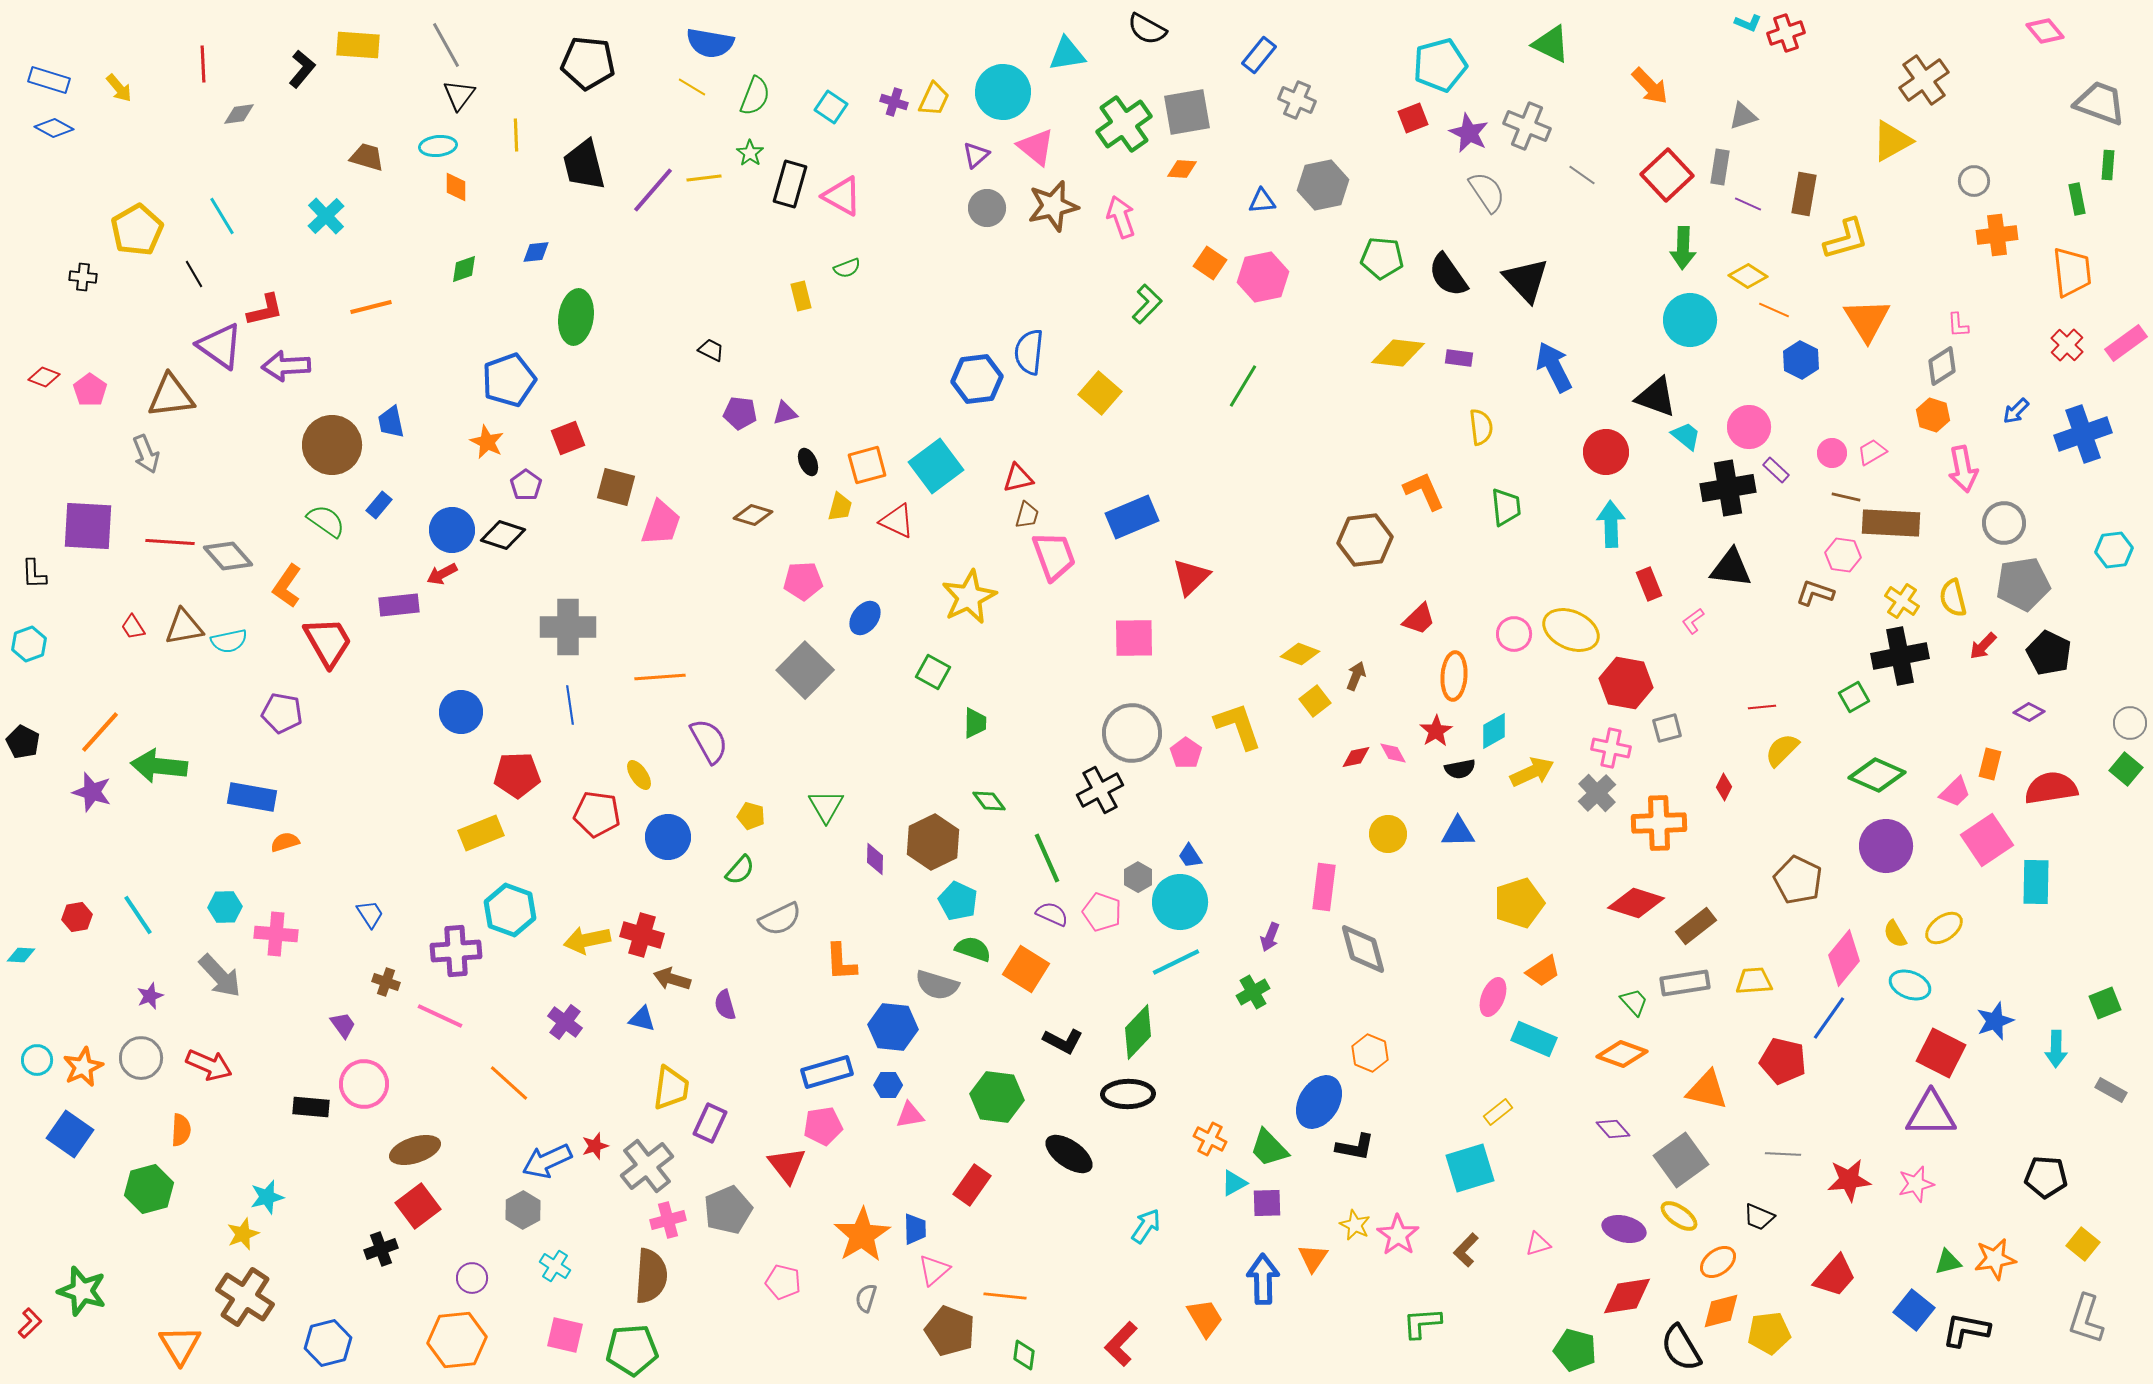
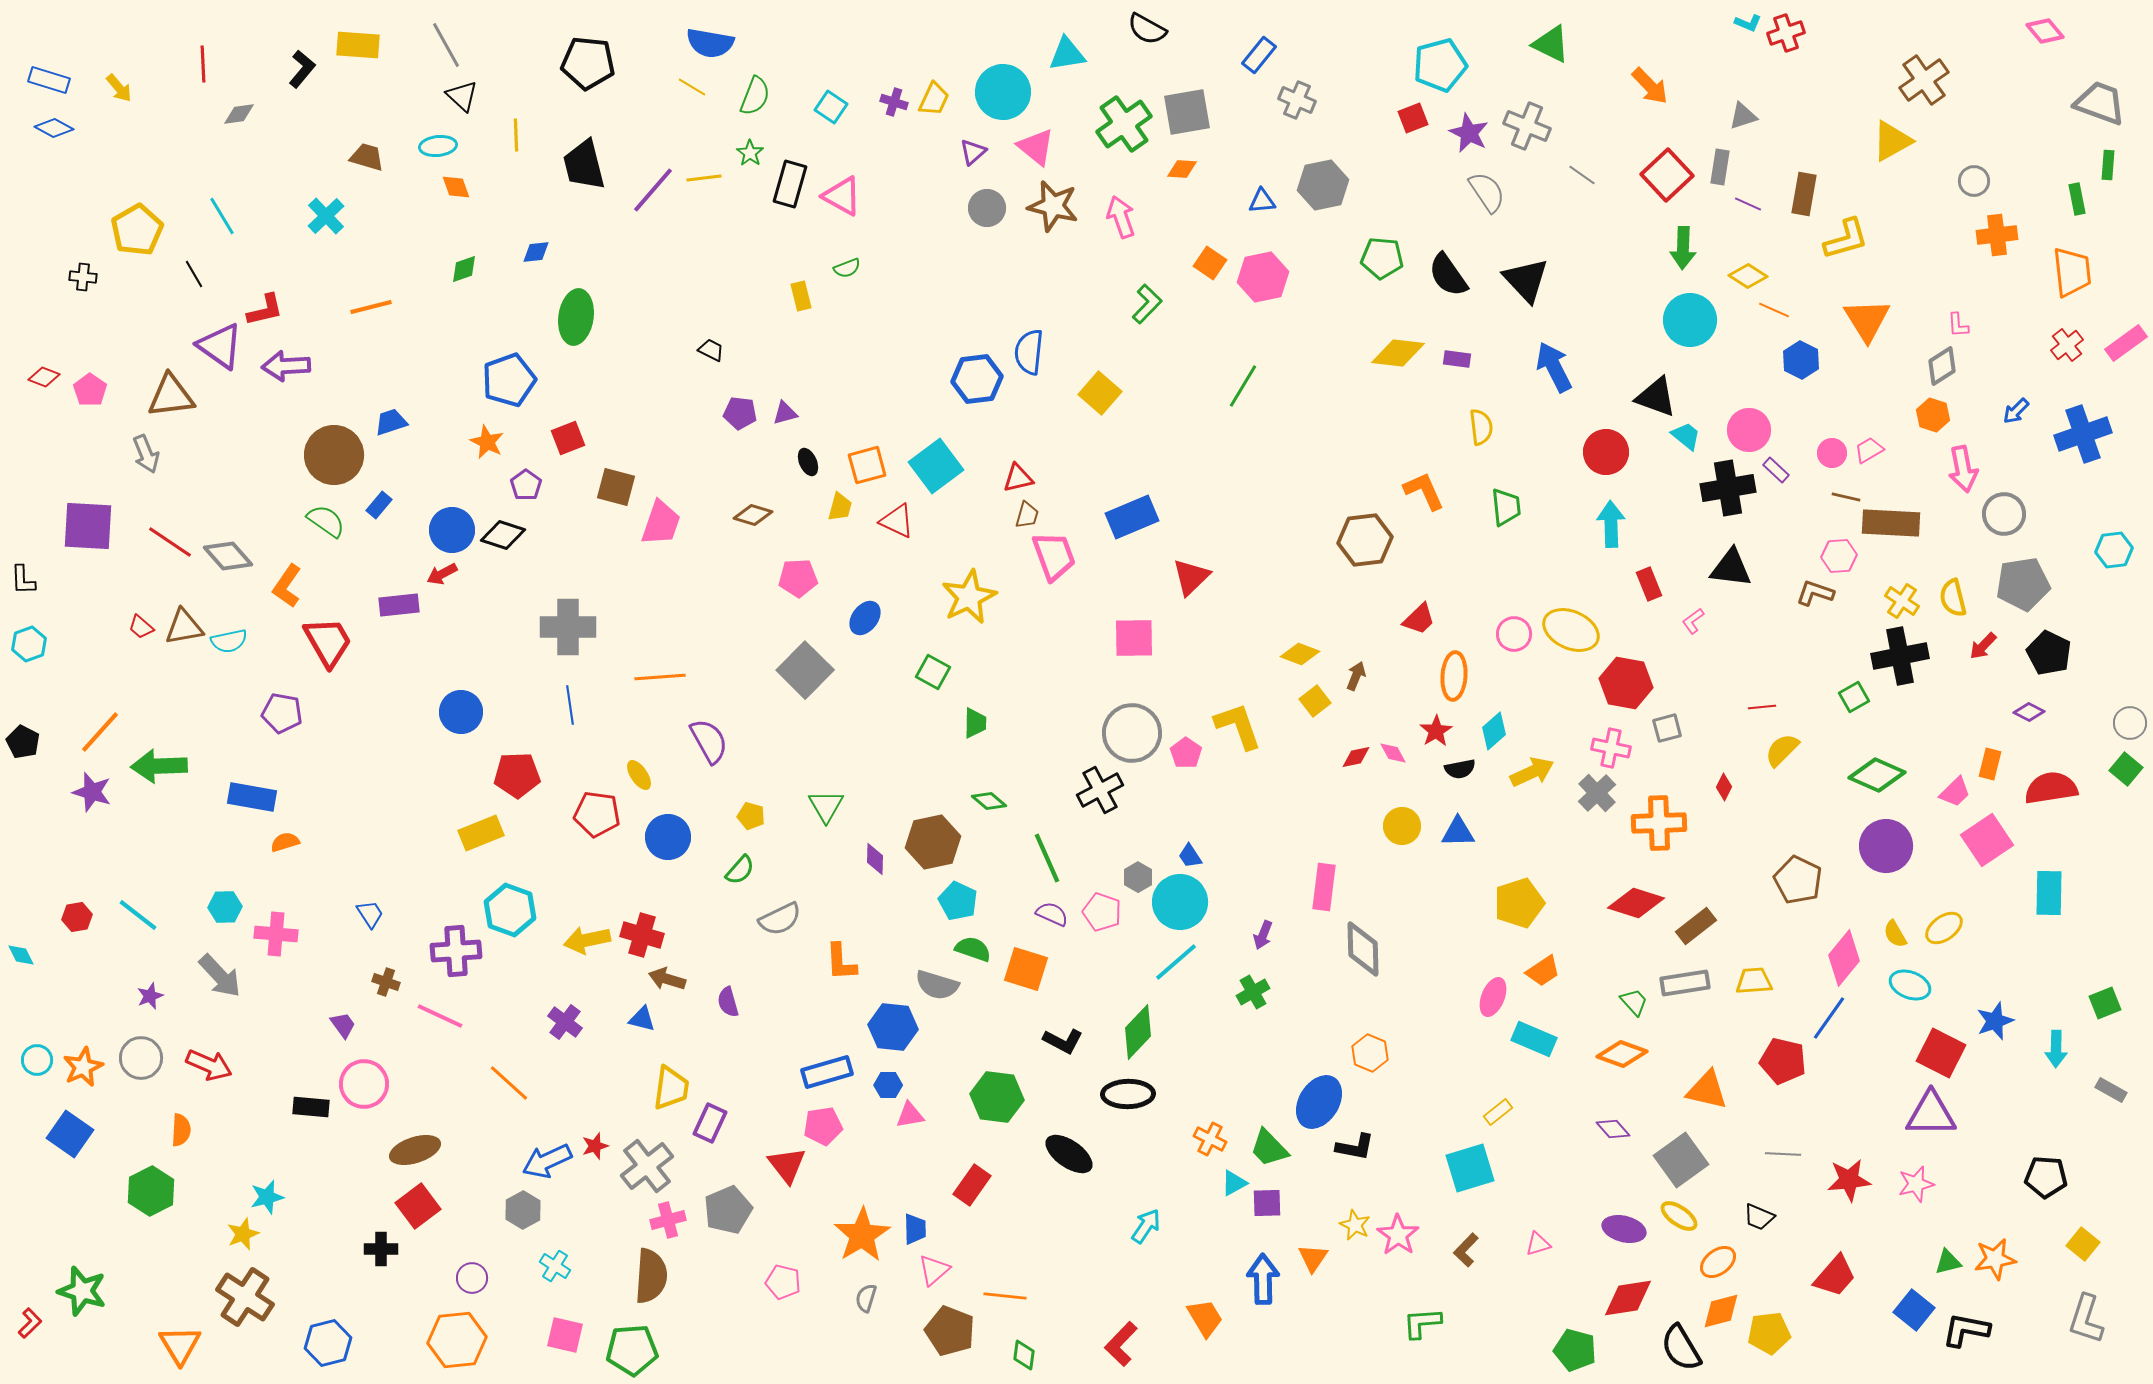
black triangle at (459, 95): moved 3 px right, 1 px down; rotated 24 degrees counterclockwise
purple triangle at (976, 155): moved 3 px left, 3 px up
orange diamond at (456, 187): rotated 20 degrees counterclockwise
brown star at (1053, 206): rotated 27 degrees clockwise
red cross at (2067, 345): rotated 8 degrees clockwise
purple rectangle at (1459, 358): moved 2 px left, 1 px down
blue trapezoid at (391, 422): rotated 84 degrees clockwise
pink circle at (1749, 427): moved 3 px down
brown circle at (332, 445): moved 2 px right, 10 px down
pink trapezoid at (1872, 452): moved 3 px left, 2 px up
gray circle at (2004, 523): moved 9 px up
red line at (170, 542): rotated 30 degrees clockwise
pink hexagon at (1843, 555): moved 4 px left, 1 px down; rotated 12 degrees counterclockwise
black L-shape at (34, 574): moved 11 px left, 6 px down
pink pentagon at (803, 581): moved 5 px left, 3 px up
red trapezoid at (133, 627): moved 8 px right; rotated 16 degrees counterclockwise
cyan diamond at (1494, 731): rotated 12 degrees counterclockwise
green arrow at (159, 766): rotated 8 degrees counterclockwise
green diamond at (989, 801): rotated 12 degrees counterclockwise
yellow circle at (1388, 834): moved 14 px right, 8 px up
brown hexagon at (933, 842): rotated 14 degrees clockwise
cyan rectangle at (2036, 882): moved 13 px right, 11 px down
cyan line at (138, 915): rotated 18 degrees counterclockwise
purple arrow at (1270, 937): moved 7 px left, 2 px up
gray diamond at (1363, 949): rotated 14 degrees clockwise
cyan diamond at (21, 955): rotated 60 degrees clockwise
cyan line at (1176, 962): rotated 15 degrees counterclockwise
orange square at (1026, 969): rotated 15 degrees counterclockwise
brown arrow at (672, 979): moved 5 px left
purple semicircle at (725, 1005): moved 3 px right, 3 px up
green hexagon at (149, 1189): moved 2 px right, 2 px down; rotated 12 degrees counterclockwise
black cross at (381, 1249): rotated 20 degrees clockwise
red diamond at (1627, 1296): moved 1 px right, 2 px down
